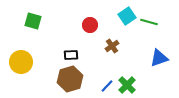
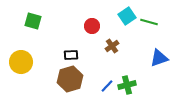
red circle: moved 2 px right, 1 px down
green cross: rotated 30 degrees clockwise
